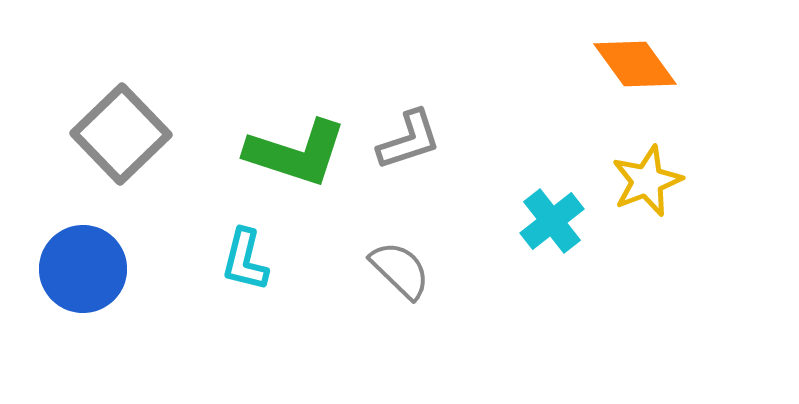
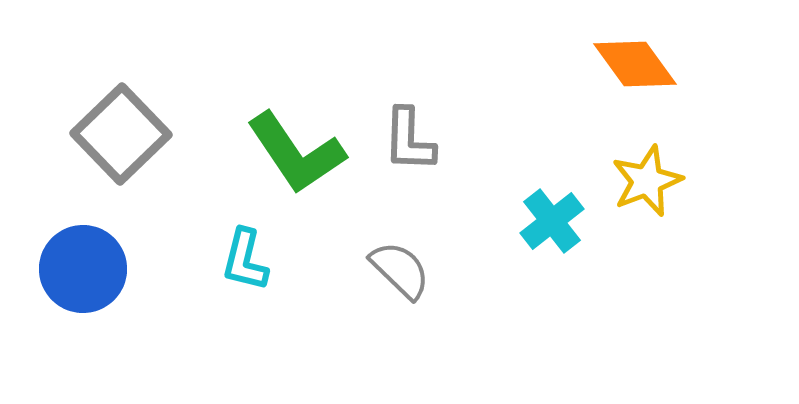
gray L-shape: rotated 110 degrees clockwise
green L-shape: rotated 38 degrees clockwise
